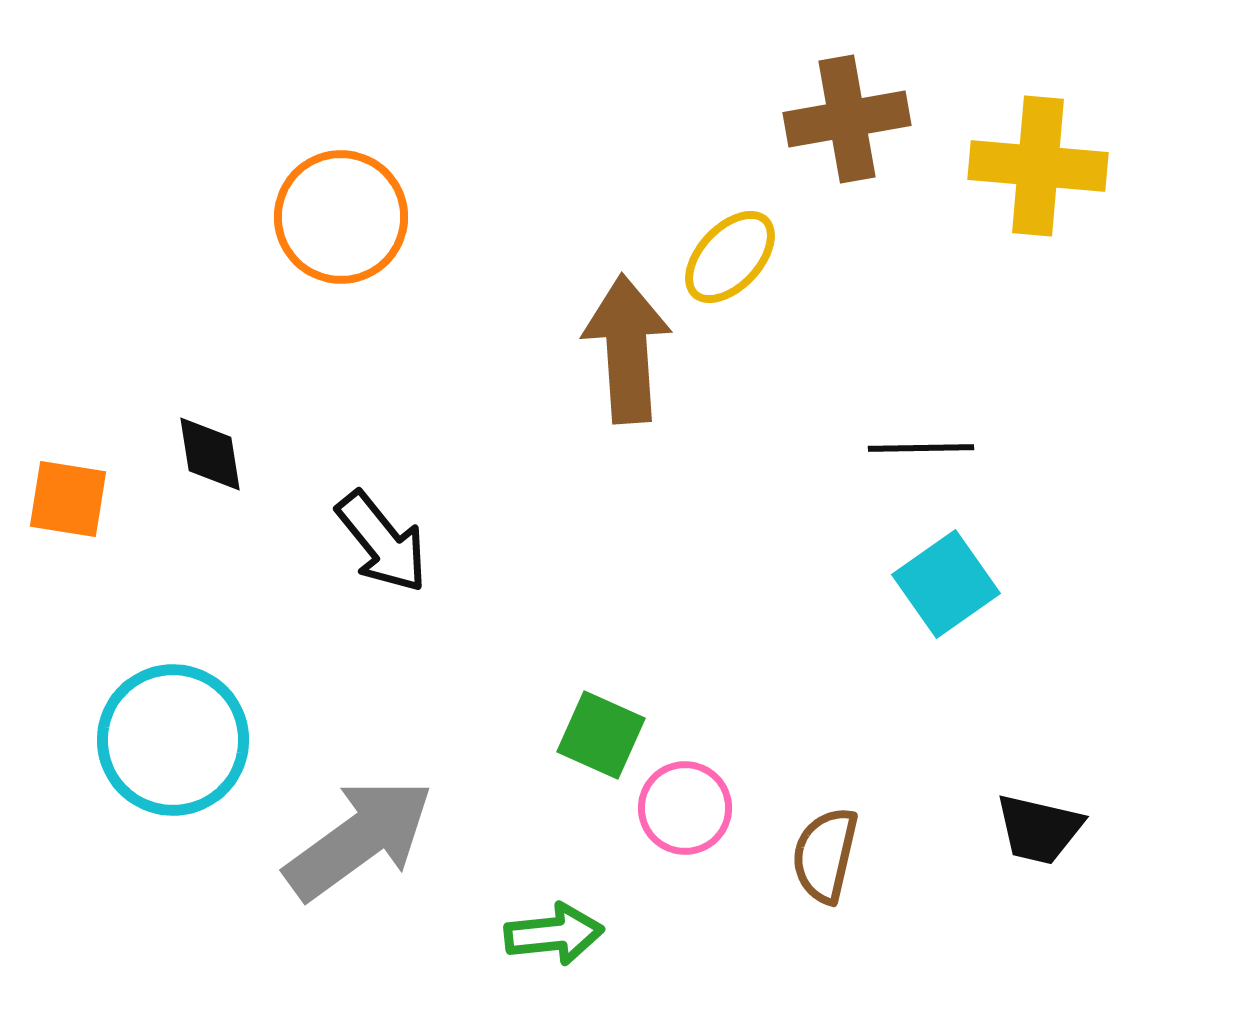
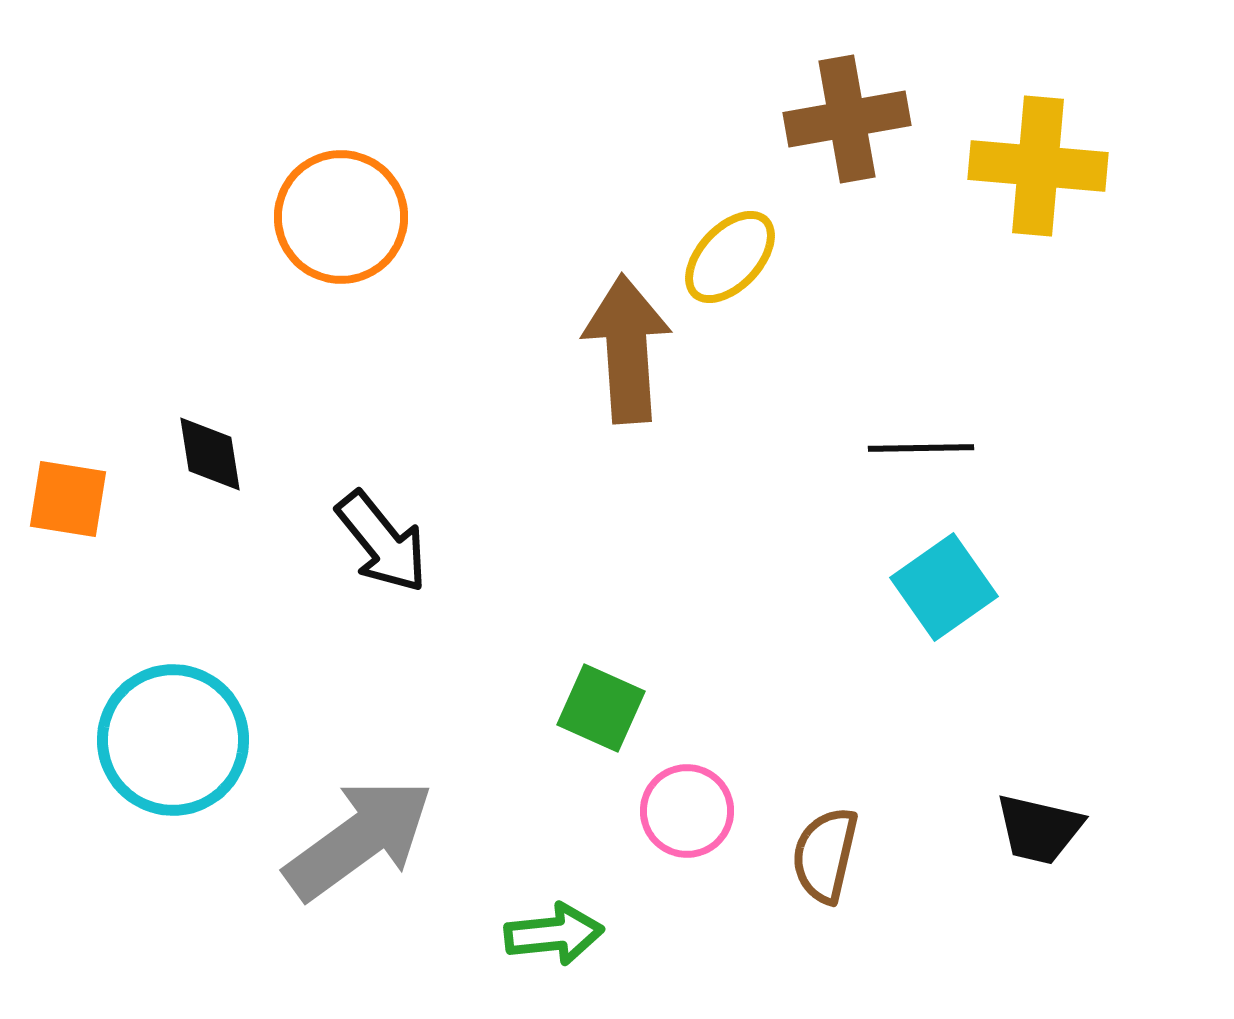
cyan square: moved 2 px left, 3 px down
green square: moved 27 px up
pink circle: moved 2 px right, 3 px down
